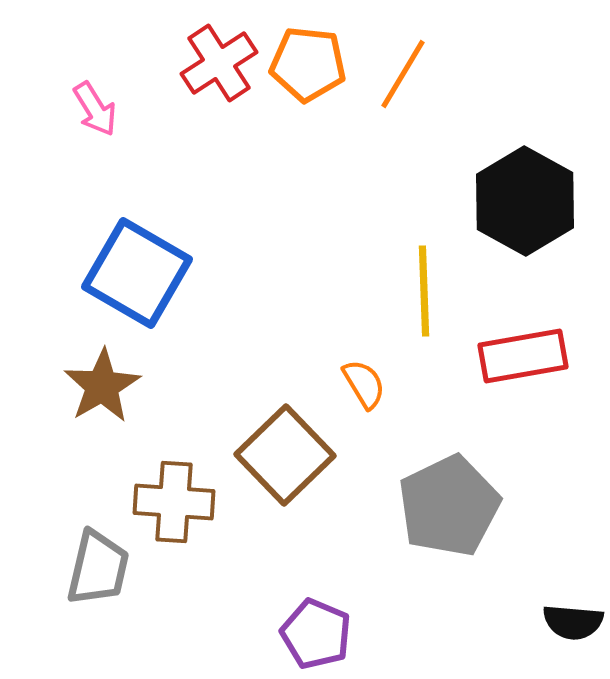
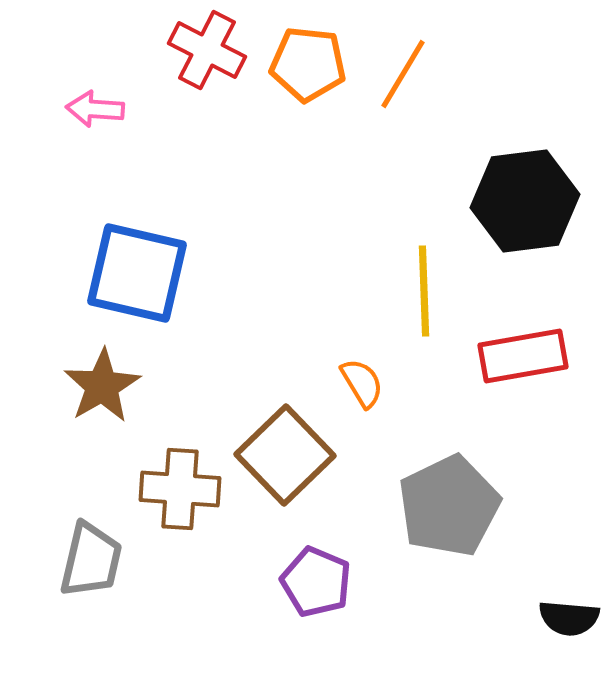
red cross: moved 12 px left, 13 px up; rotated 30 degrees counterclockwise
pink arrow: rotated 126 degrees clockwise
black hexagon: rotated 24 degrees clockwise
blue square: rotated 17 degrees counterclockwise
orange semicircle: moved 2 px left, 1 px up
brown cross: moved 6 px right, 13 px up
gray trapezoid: moved 7 px left, 8 px up
black semicircle: moved 4 px left, 4 px up
purple pentagon: moved 52 px up
